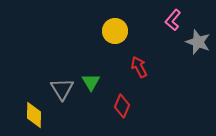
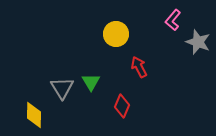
yellow circle: moved 1 px right, 3 px down
gray triangle: moved 1 px up
